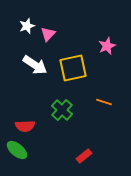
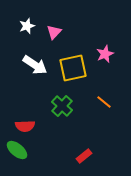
pink triangle: moved 6 px right, 2 px up
pink star: moved 2 px left, 8 px down
orange line: rotated 21 degrees clockwise
green cross: moved 4 px up
